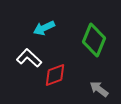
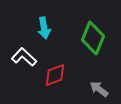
cyan arrow: rotated 75 degrees counterclockwise
green diamond: moved 1 px left, 2 px up
white L-shape: moved 5 px left, 1 px up
